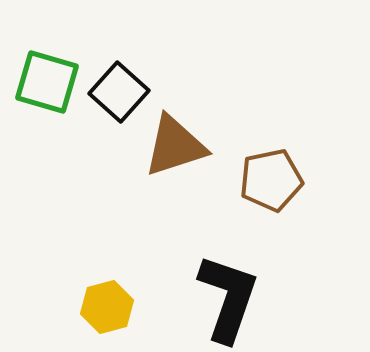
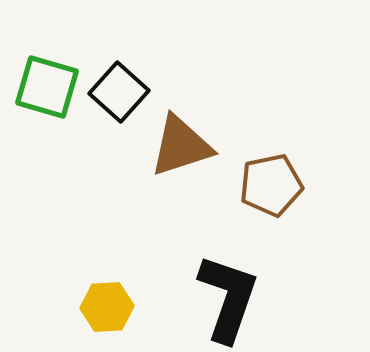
green square: moved 5 px down
brown triangle: moved 6 px right
brown pentagon: moved 5 px down
yellow hexagon: rotated 12 degrees clockwise
